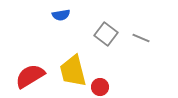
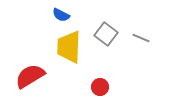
blue semicircle: rotated 36 degrees clockwise
yellow trapezoid: moved 4 px left, 24 px up; rotated 16 degrees clockwise
